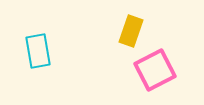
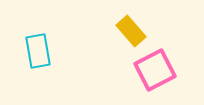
yellow rectangle: rotated 60 degrees counterclockwise
